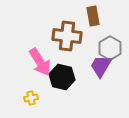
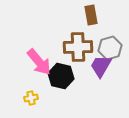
brown rectangle: moved 2 px left, 1 px up
brown cross: moved 11 px right, 11 px down; rotated 8 degrees counterclockwise
gray hexagon: rotated 15 degrees clockwise
pink arrow: moved 1 px left; rotated 8 degrees counterclockwise
black hexagon: moved 1 px left, 1 px up
